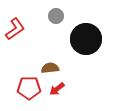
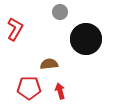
gray circle: moved 4 px right, 4 px up
red L-shape: rotated 25 degrees counterclockwise
brown semicircle: moved 1 px left, 4 px up
red arrow: moved 3 px right, 2 px down; rotated 112 degrees clockwise
